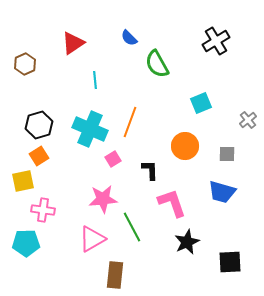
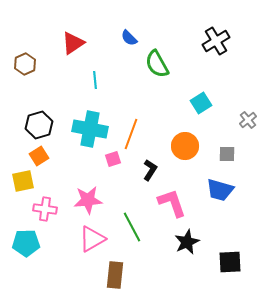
cyan square: rotated 10 degrees counterclockwise
orange line: moved 1 px right, 12 px down
cyan cross: rotated 12 degrees counterclockwise
pink square: rotated 14 degrees clockwise
black L-shape: rotated 35 degrees clockwise
blue trapezoid: moved 2 px left, 2 px up
pink star: moved 15 px left, 1 px down
pink cross: moved 2 px right, 1 px up
